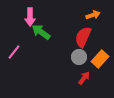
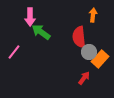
orange arrow: rotated 64 degrees counterclockwise
red semicircle: moved 4 px left; rotated 30 degrees counterclockwise
gray circle: moved 10 px right, 5 px up
